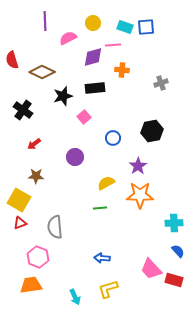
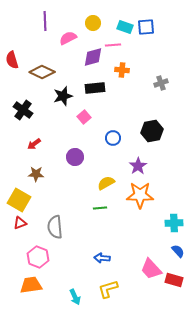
brown star: moved 2 px up
